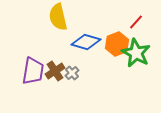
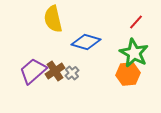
yellow semicircle: moved 5 px left, 2 px down
orange hexagon: moved 11 px right, 30 px down; rotated 15 degrees clockwise
green star: moved 2 px left
purple trapezoid: rotated 140 degrees counterclockwise
